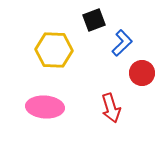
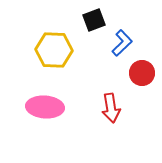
red arrow: rotated 8 degrees clockwise
